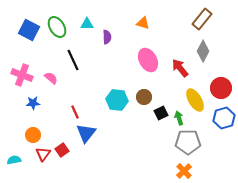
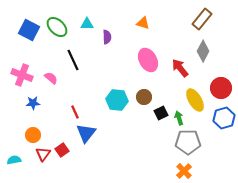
green ellipse: rotated 15 degrees counterclockwise
